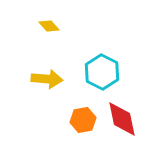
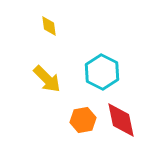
yellow diamond: rotated 35 degrees clockwise
yellow arrow: rotated 40 degrees clockwise
red diamond: moved 1 px left, 1 px down
